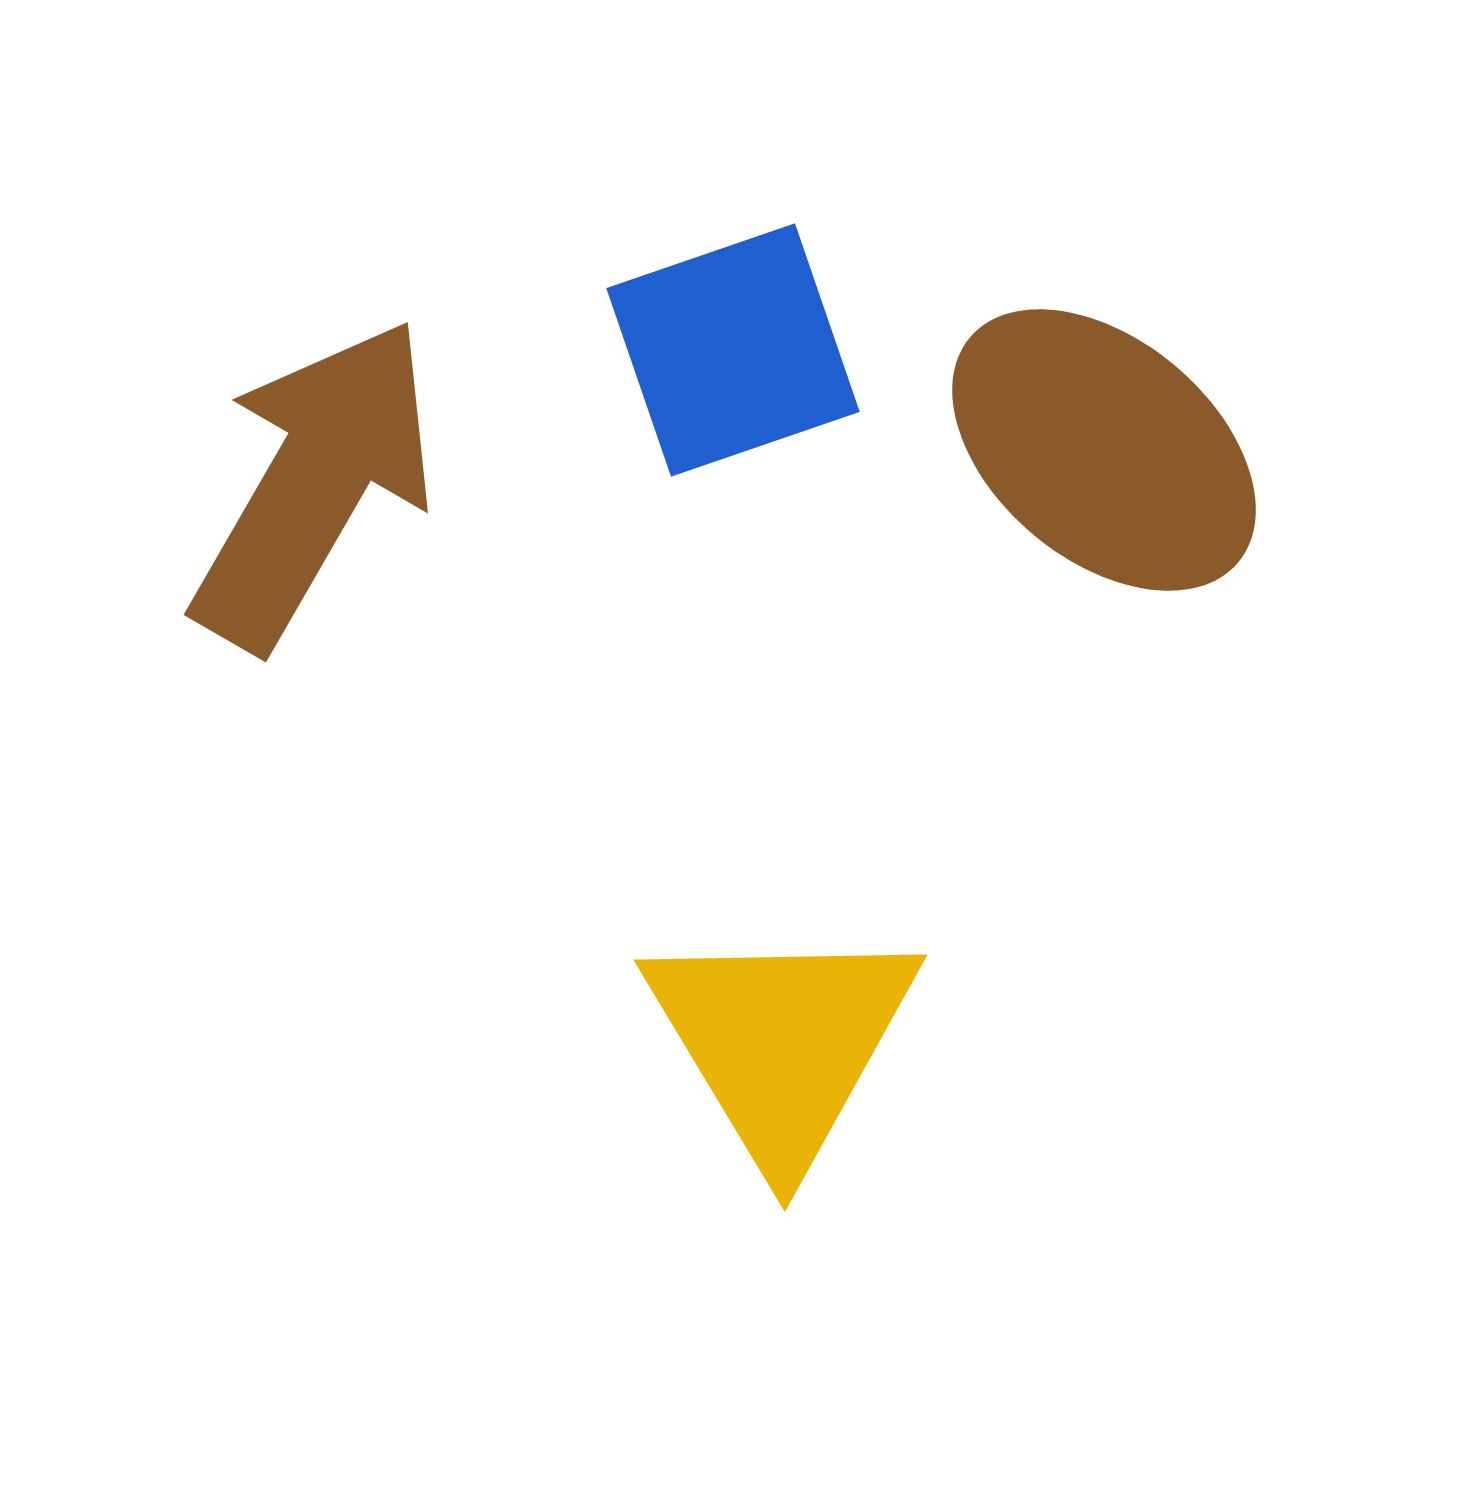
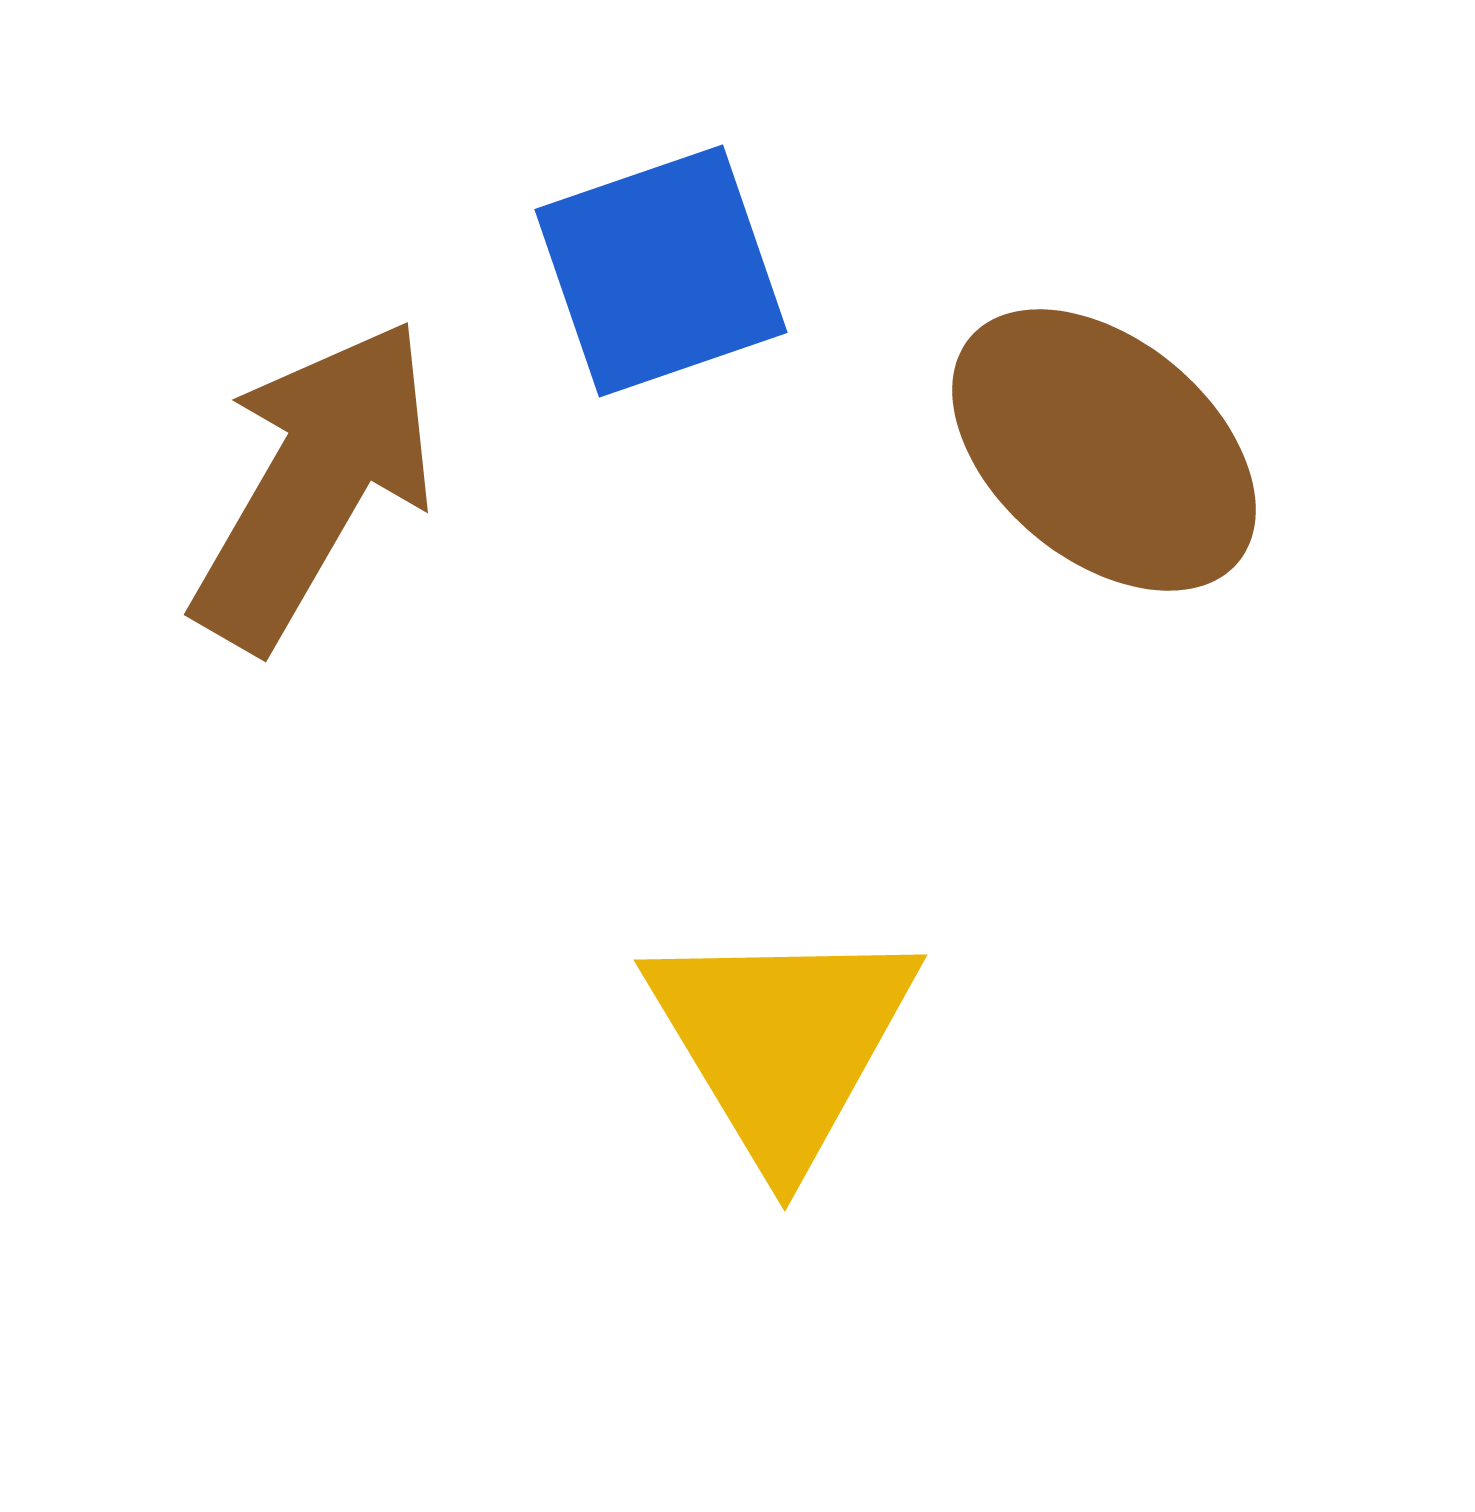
blue square: moved 72 px left, 79 px up
